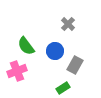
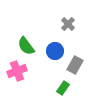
green rectangle: rotated 24 degrees counterclockwise
